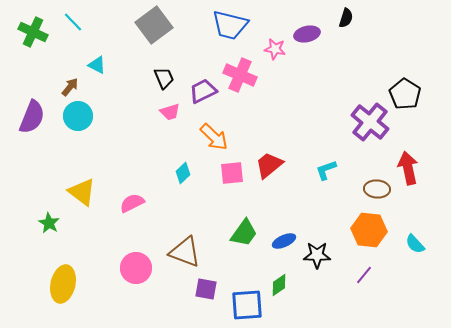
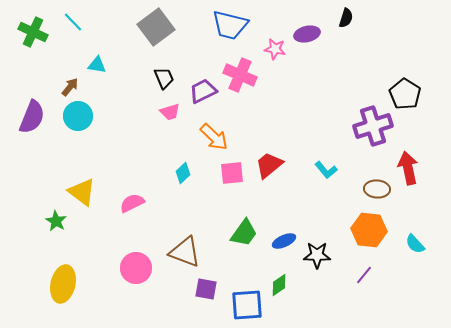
gray square: moved 2 px right, 2 px down
cyan triangle: rotated 18 degrees counterclockwise
purple cross: moved 3 px right, 4 px down; rotated 33 degrees clockwise
cyan L-shape: rotated 110 degrees counterclockwise
green star: moved 7 px right, 2 px up
